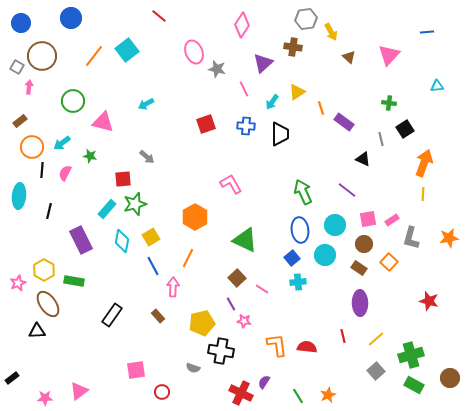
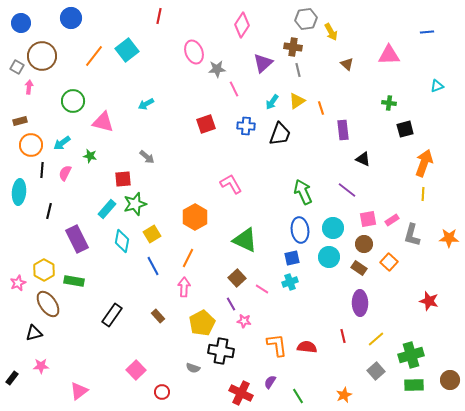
red line at (159, 16): rotated 63 degrees clockwise
pink triangle at (389, 55): rotated 45 degrees clockwise
brown triangle at (349, 57): moved 2 px left, 7 px down
gray star at (217, 69): rotated 18 degrees counterclockwise
cyan triangle at (437, 86): rotated 16 degrees counterclockwise
pink line at (244, 89): moved 10 px left
yellow triangle at (297, 92): moved 9 px down
brown rectangle at (20, 121): rotated 24 degrees clockwise
purple rectangle at (344, 122): moved 1 px left, 8 px down; rotated 48 degrees clockwise
black square at (405, 129): rotated 18 degrees clockwise
black trapezoid at (280, 134): rotated 20 degrees clockwise
gray line at (381, 139): moved 83 px left, 69 px up
orange circle at (32, 147): moved 1 px left, 2 px up
cyan ellipse at (19, 196): moved 4 px up
cyan circle at (335, 225): moved 2 px left, 3 px down
yellow square at (151, 237): moved 1 px right, 3 px up
gray L-shape at (411, 238): moved 1 px right, 3 px up
orange star at (449, 238): rotated 12 degrees clockwise
purple rectangle at (81, 240): moved 4 px left, 1 px up
cyan circle at (325, 255): moved 4 px right, 2 px down
blue square at (292, 258): rotated 28 degrees clockwise
cyan cross at (298, 282): moved 8 px left; rotated 14 degrees counterclockwise
pink arrow at (173, 287): moved 11 px right
yellow pentagon at (202, 323): rotated 15 degrees counterclockwise
black triangle at (37, 331): moved 3 px left, 2 px down; rotated 12 degrees counterclockwise
pink square at (136, 370): rotated 36 degrees counterclockwise
black rectangle at (12, 378): rotated 16 degrees counterclockwise
brown circle at (450, 378): moved 2 px down
purple semicircle at (264, 382): moved 6 px right
green rectangle at (414, 385): rotated 30 degrees counterclockwise
orange star at (328, 395): moved 16 px right
pink star at (45, 398): moved 4 px left, 32 px up
